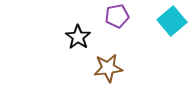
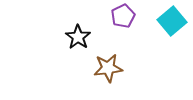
purple pentagon: moved 6 px right; rotated 15 degrees counterclockwise
